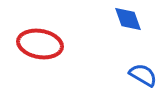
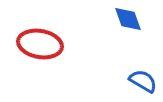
blue semicircle: moved 6 px down
